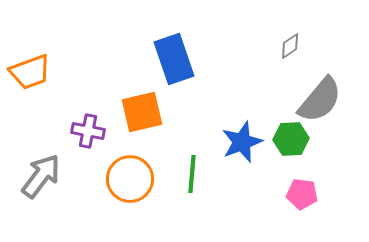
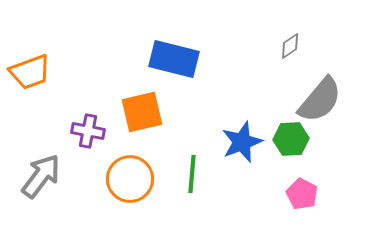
blue rectangle: rotated 57 degrees counterclockwise
pink pentagon: rotated 20 degrees clockwise
